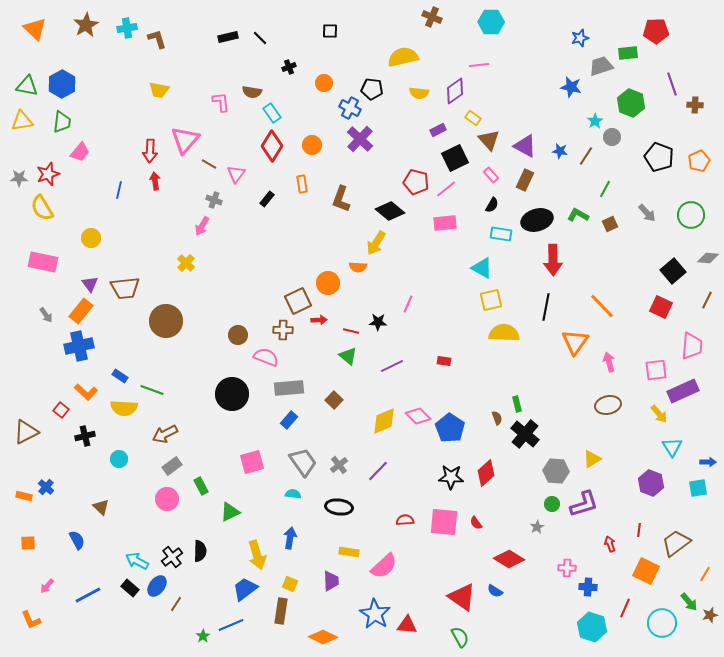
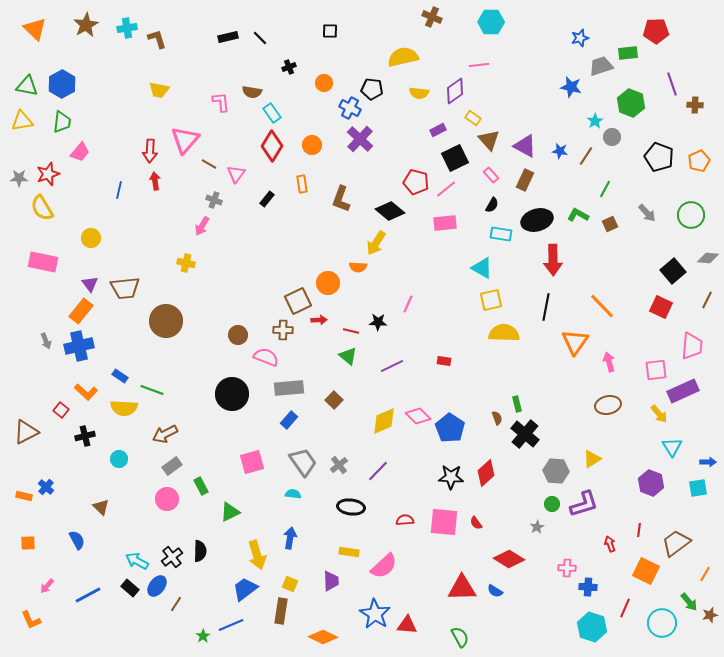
yellow cross at (186, 263): rotated 30 degrees counterclockwise
gray arrow at (46, 315): moved 26 px down; rotated 14 degrees clockwise
black ellipse at (339, 507): moved 12 px right
red triangle at (462, 597): moved 9 px up; rotated 36 degrees counterclockwise
